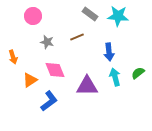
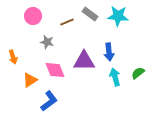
brown line: moved 10 px left, 15 px up
purple triangle: moved 3 px left, 25 px up
